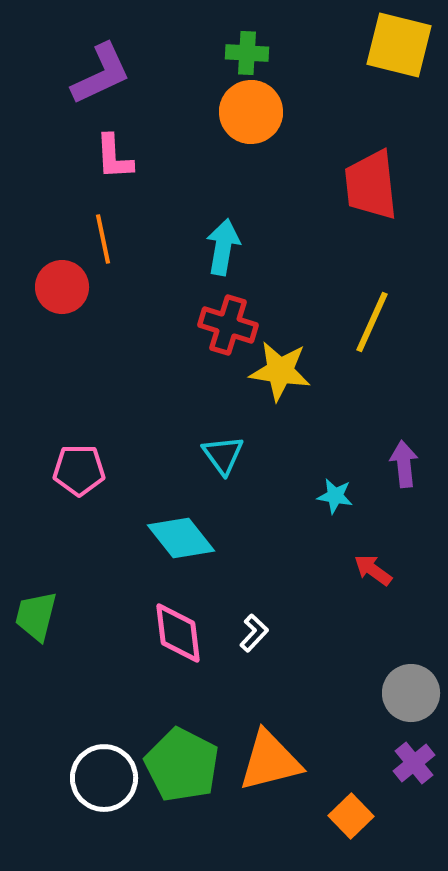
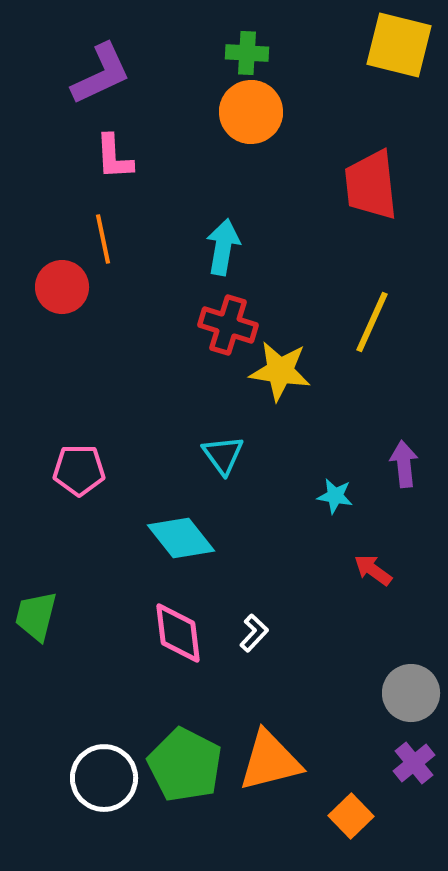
green pentagon: moved 3 px right
